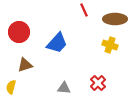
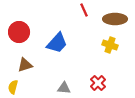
yellow semicircle: moved 2 px right
